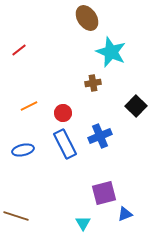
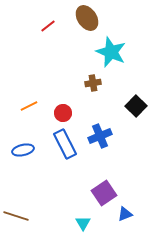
red line: moved 29 px right, 24 px up
purple square: rotated 20 degrees counterclockwise
